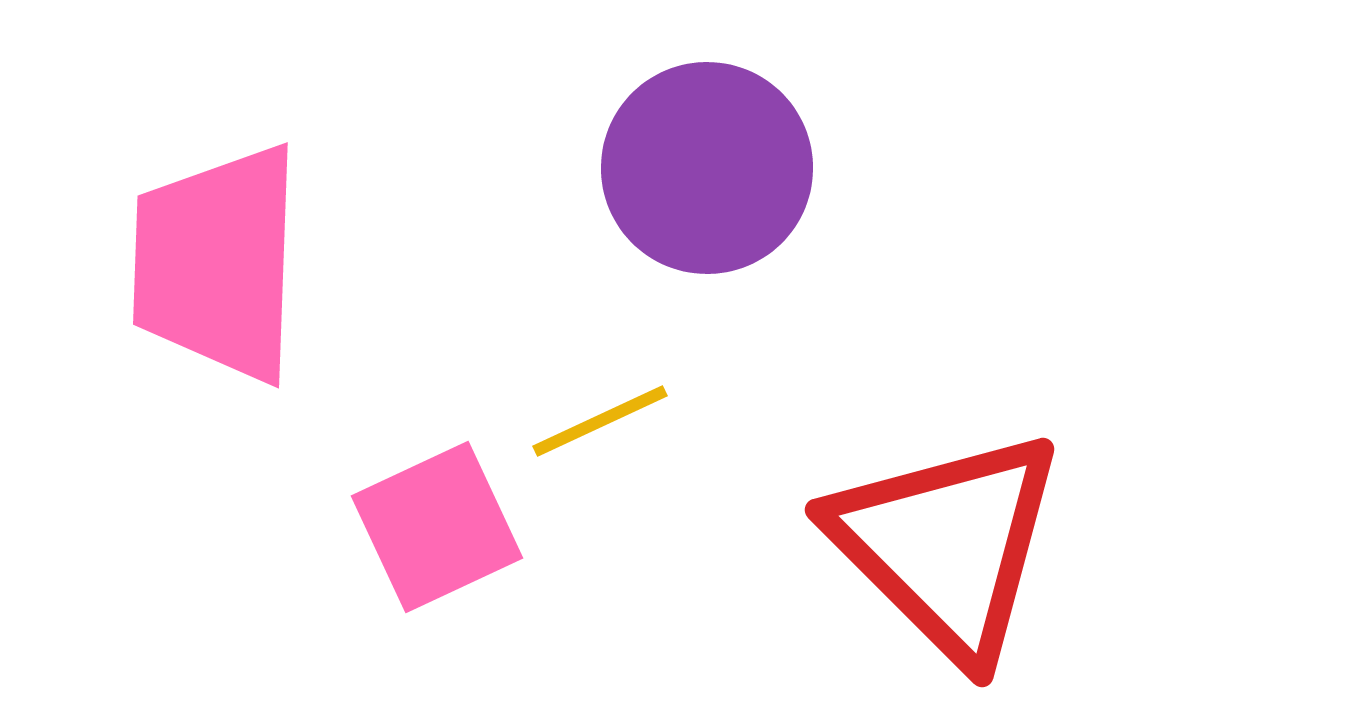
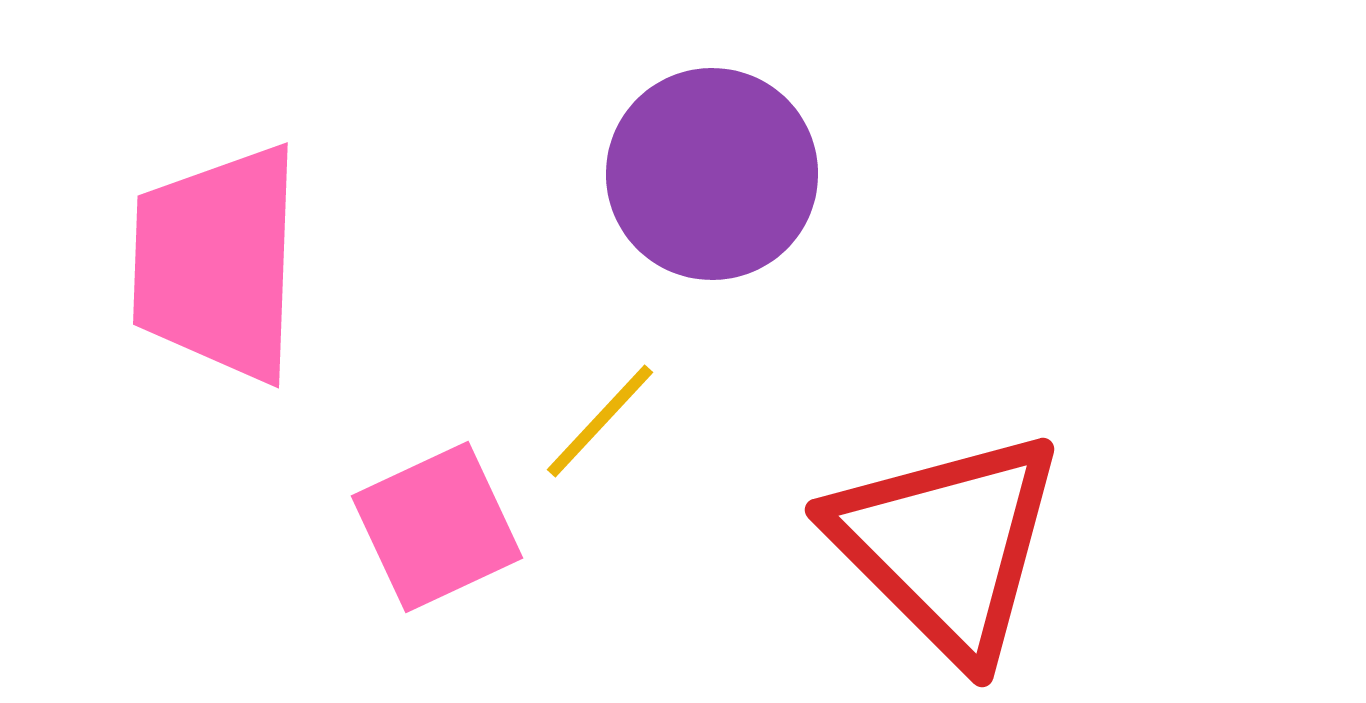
purple circle: moved 5 px right, 6 px down
yellow line: rotated 22 degrees counterclockwise
